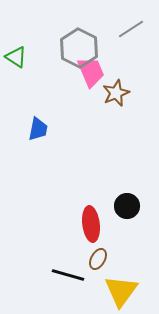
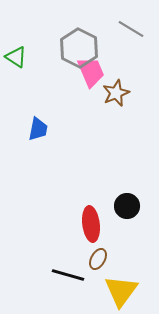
gray line: rotated 64 degrees clockwise
